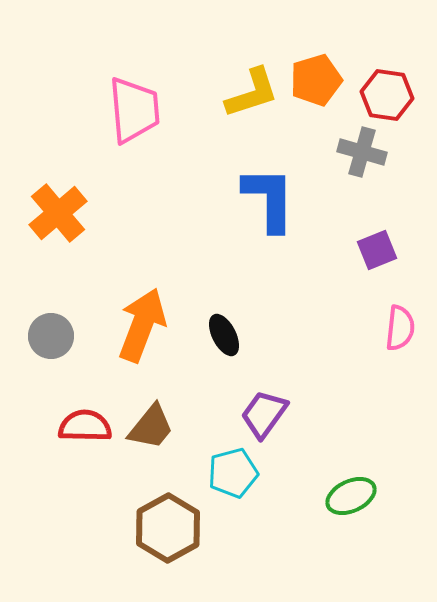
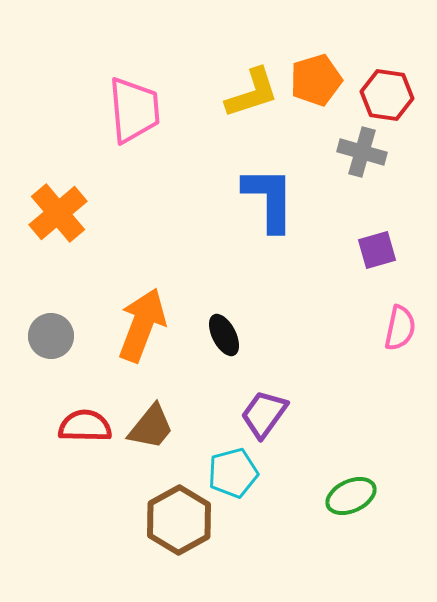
purple square: rotated 6 degrees clockwise
pink semicircle: rotated 6 degrees clockwise
brown hexagon: moved 11 px right, 8 px up
